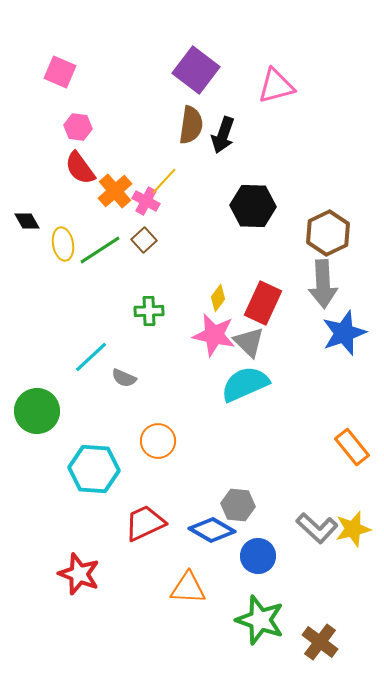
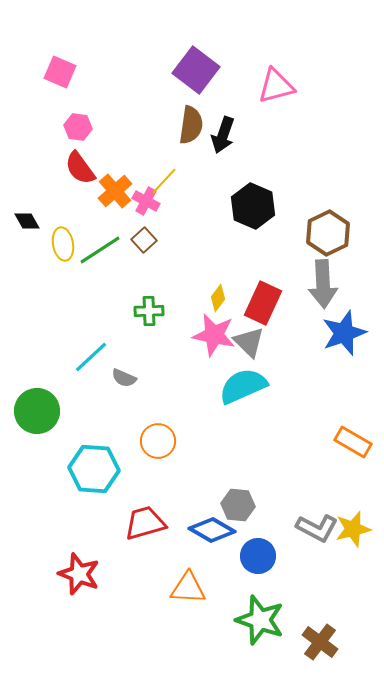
black hexagon: rotated 21 degrees clockwise
cyan semicircle: moved 2 px left, 2 px down
orange rectangle: moved 1 px right, 5 px up; rotated 21 degrees counterclockwise
red trapezoid: rotated 9 degrees clockwise
gray L-shape: rotated 15 degrees counterclockwise
